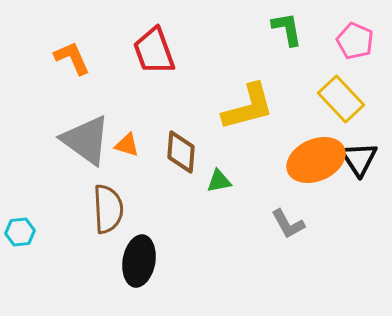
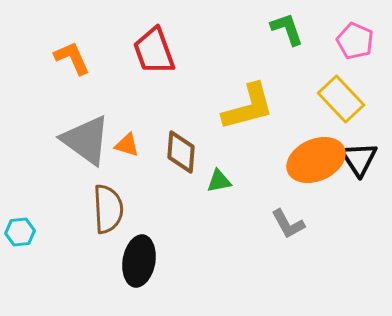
green L-shape: rotated 9 degrees counterclockwise
